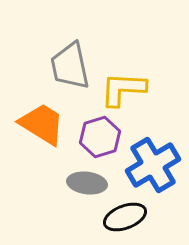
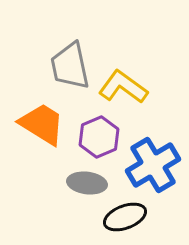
yellow L-shape: moved 2 px up; rotated 33 degrees clockwise
purple hexagon: moved 1 px left; rotated 6 degrees counterclockwise
